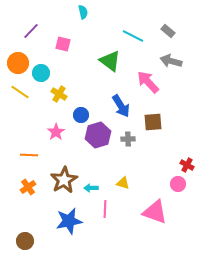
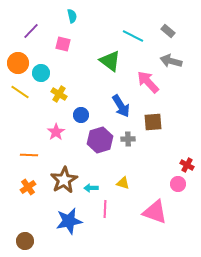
cyan semicircle: moved 11 px left, 4 px down
purple hexagon: moved 2 px right, 5 px down
